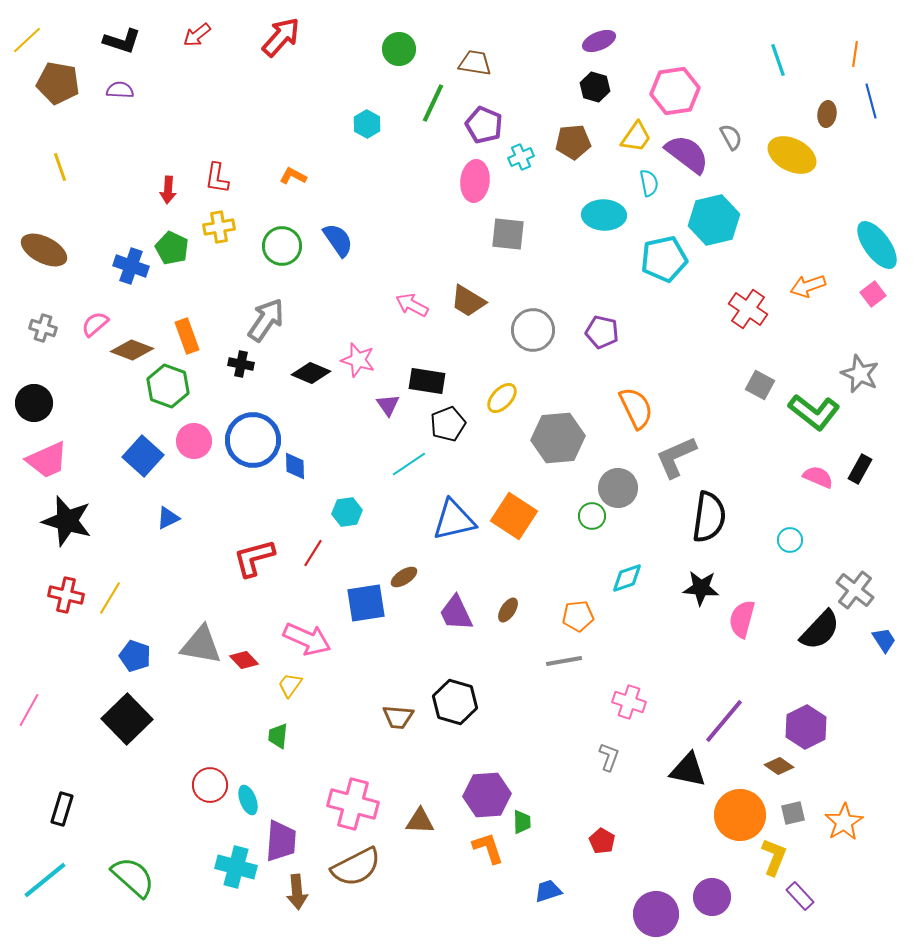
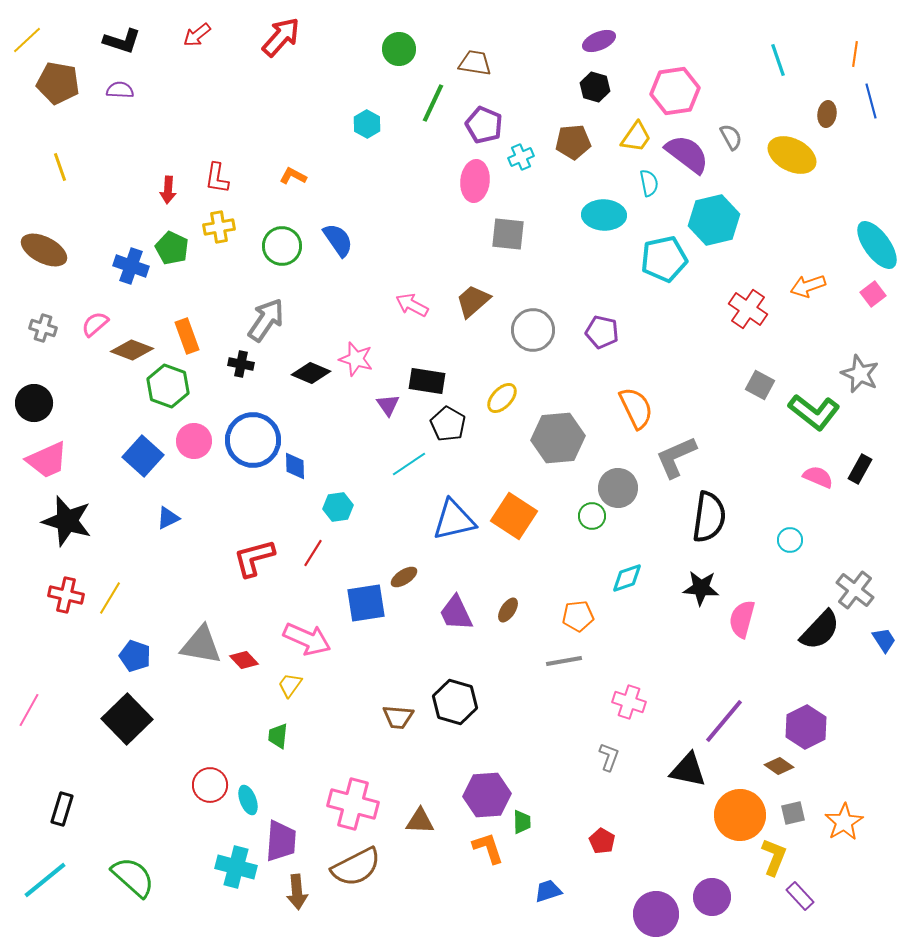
brown trapezoid at (468, 301): moved 5 px right; rotated 108 degrees clockwise
pink star at (358, 360): moved 2 px left, 1 px up
black pentagon at (448, 424): rotated 20 degrees counterclockwise
cyan hexagon at (347, 512): moved 9 px left, 5 px up
